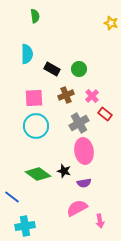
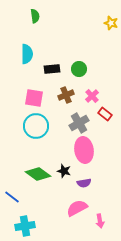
black rectangle: rotated 35 degrees counterclockwise
pink square: rotated 12 degrees clockwise
pink ellipse: moved 1 px up
